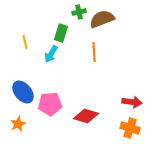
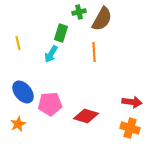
brown semicircle: rotated 140 degrees clockwise
yellow line: moved 7 px left, 1 px down
